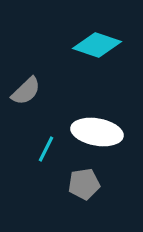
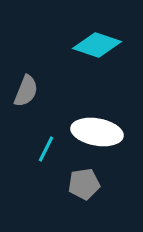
gray semicircle: rotated 24 degrees counterclockwise
